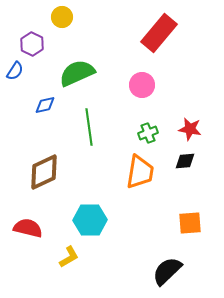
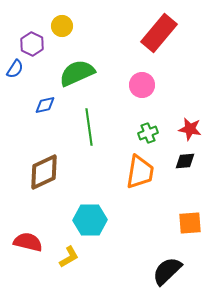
yellow circle: moved 9 px down
blue semicircle: moved 2 px up
red semicircle: moved 14 px down
